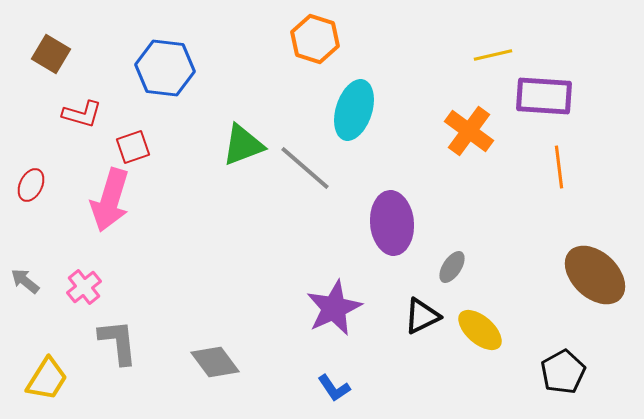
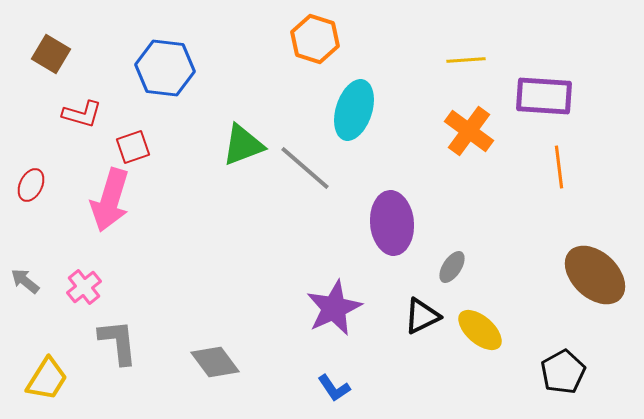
yellow line: moved 27 px left, 5 px down; rotated 9 degrees clockwise
